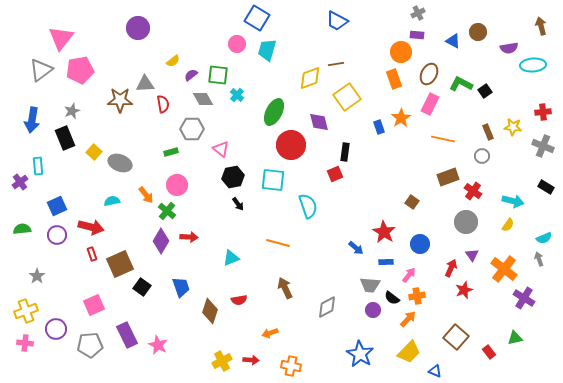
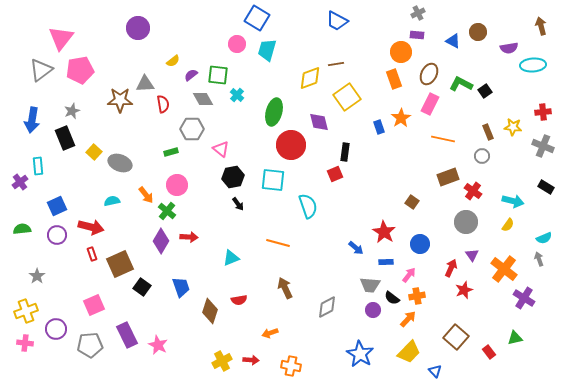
green ellipse at (274, 112): rotated 12 degrees counterclockwise
blue triangle at (435, 371): rotated 24 degrees clockwise
